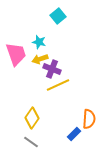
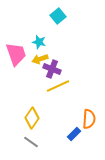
yellow line: moved 1 px down
